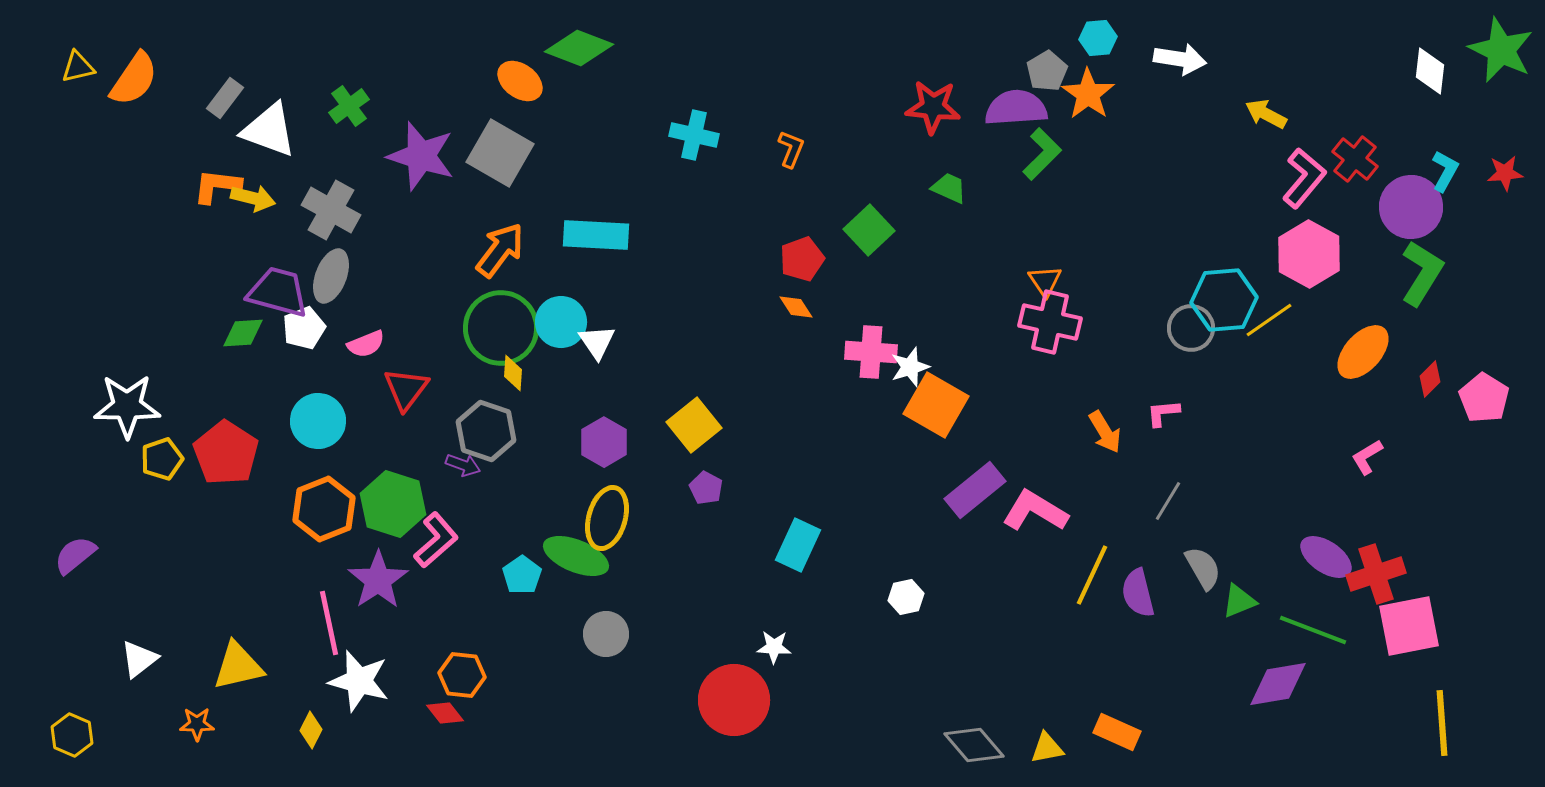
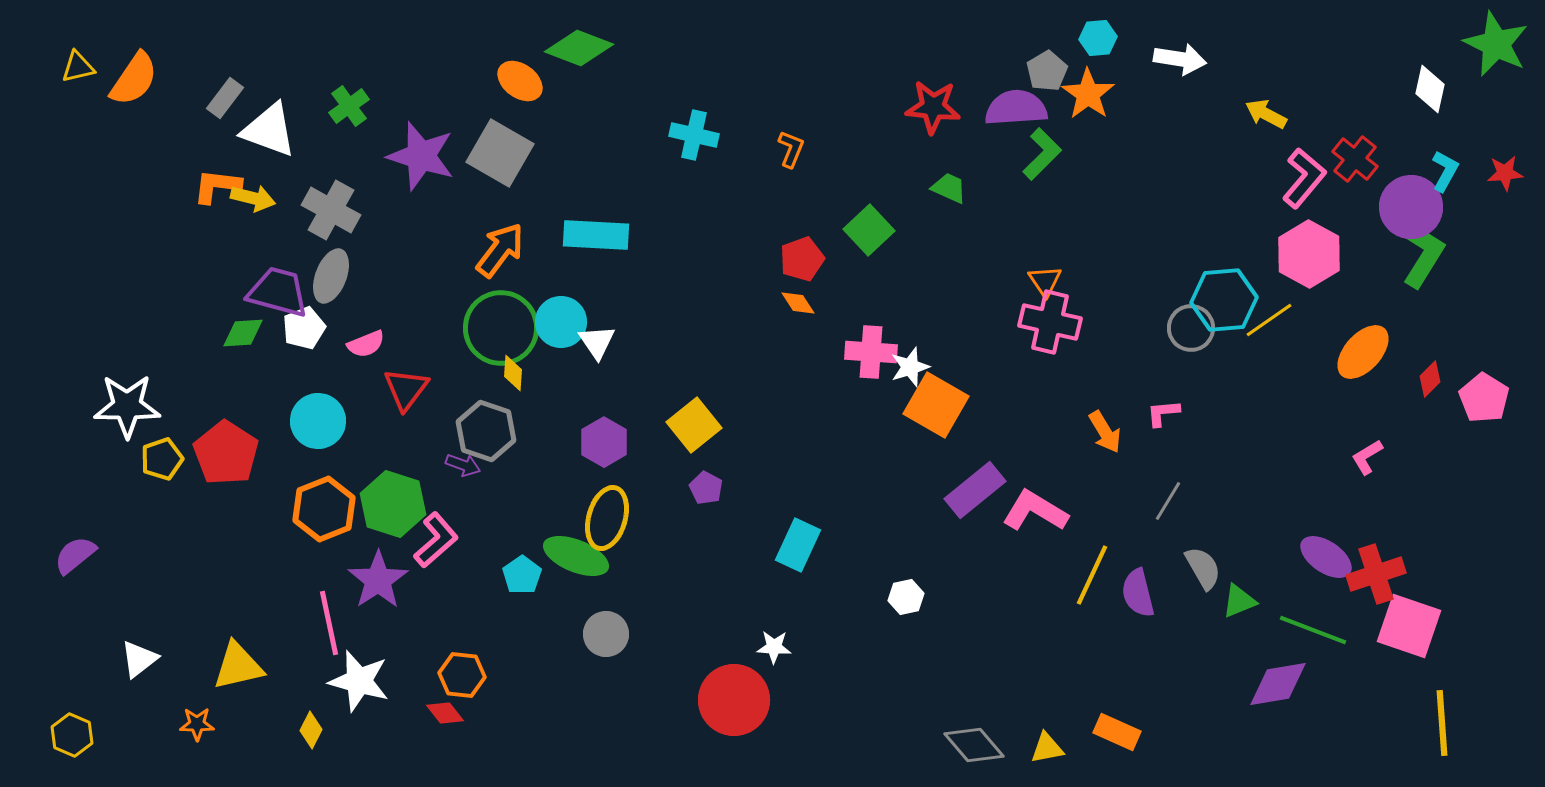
green star at (1501, 50): moved 5 px left, 6 px up
white diamond at (1430, 71): moved 18 px down; rotated 6 degrees clockwise
green L-shape at (1422, 273): moved 1 px right, 18 px up
orange diamond at (796, 307): moved 2 px right, 4 px up
pink square at (1409, 626): rotated 30 degrees clockwise
